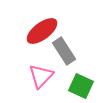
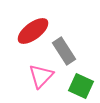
red ellipse: moved 9 px left
